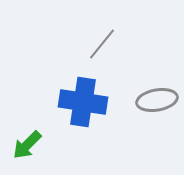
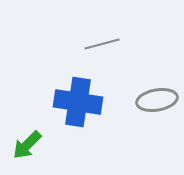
gray line: rotated 36 degrees clockwise
blue cross: moved 5 px left
